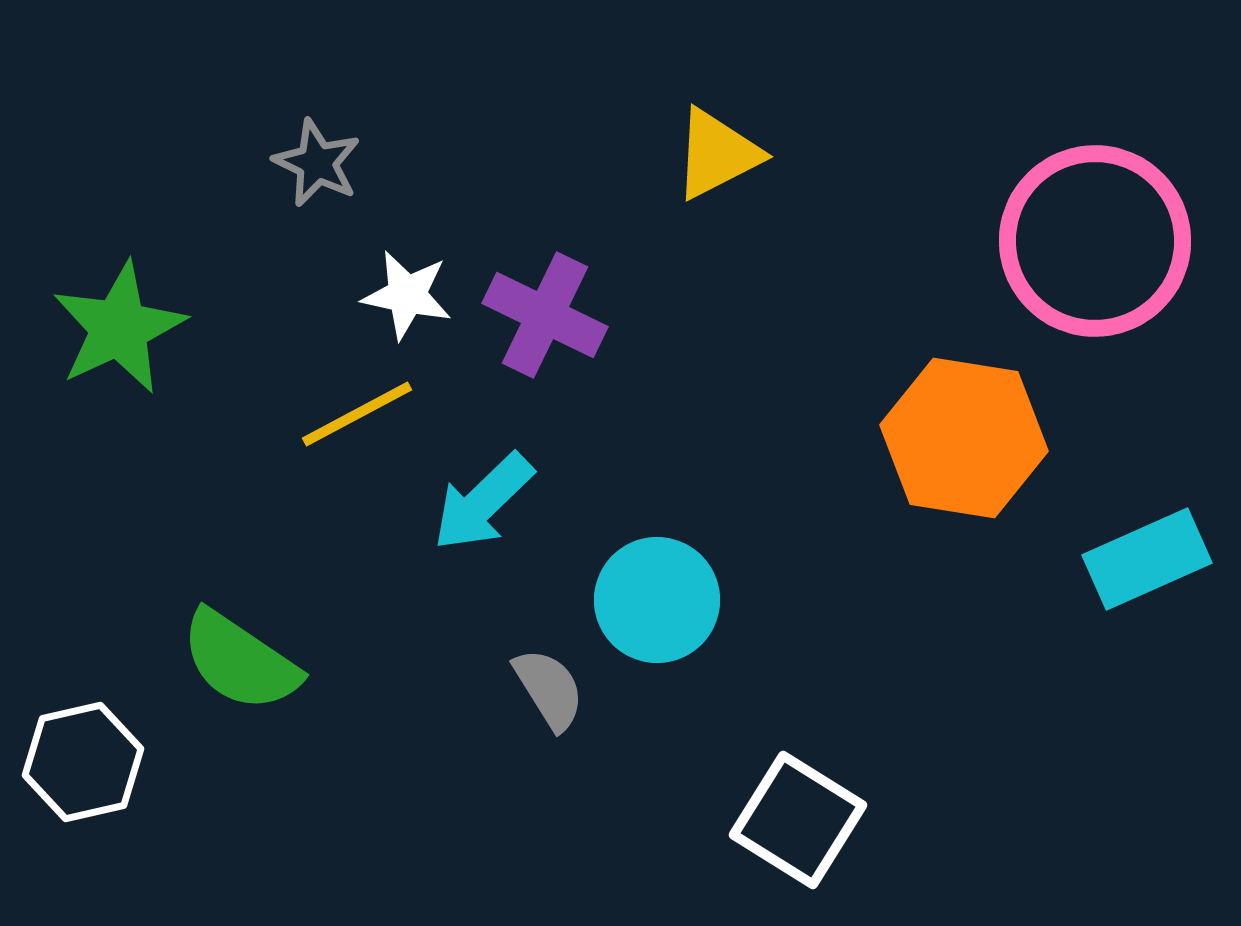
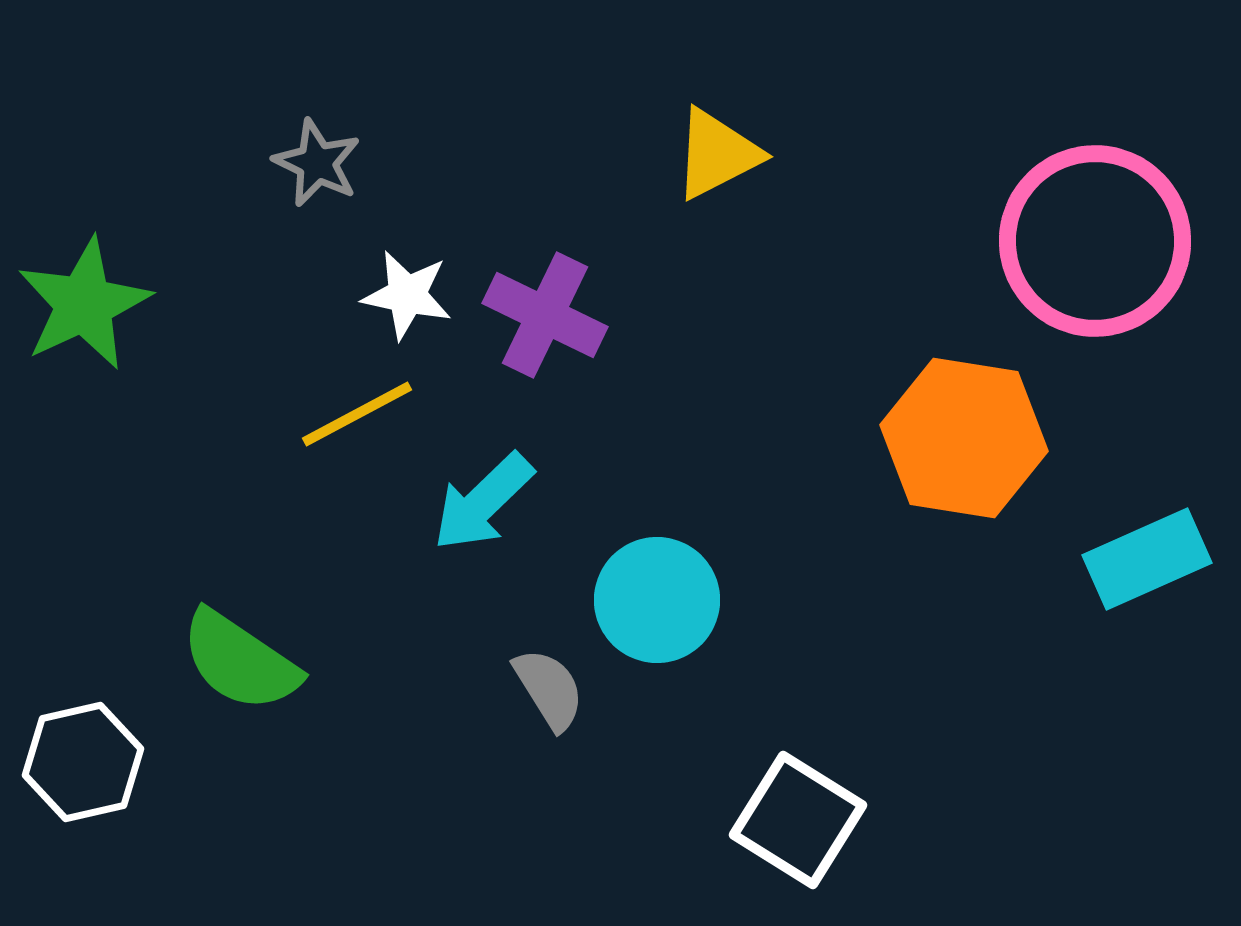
green star: moved 35 px left, 24 px up
